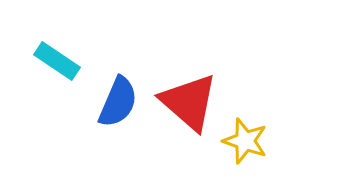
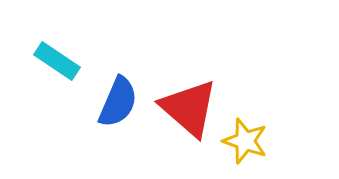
red triangle: moved 6 px down
